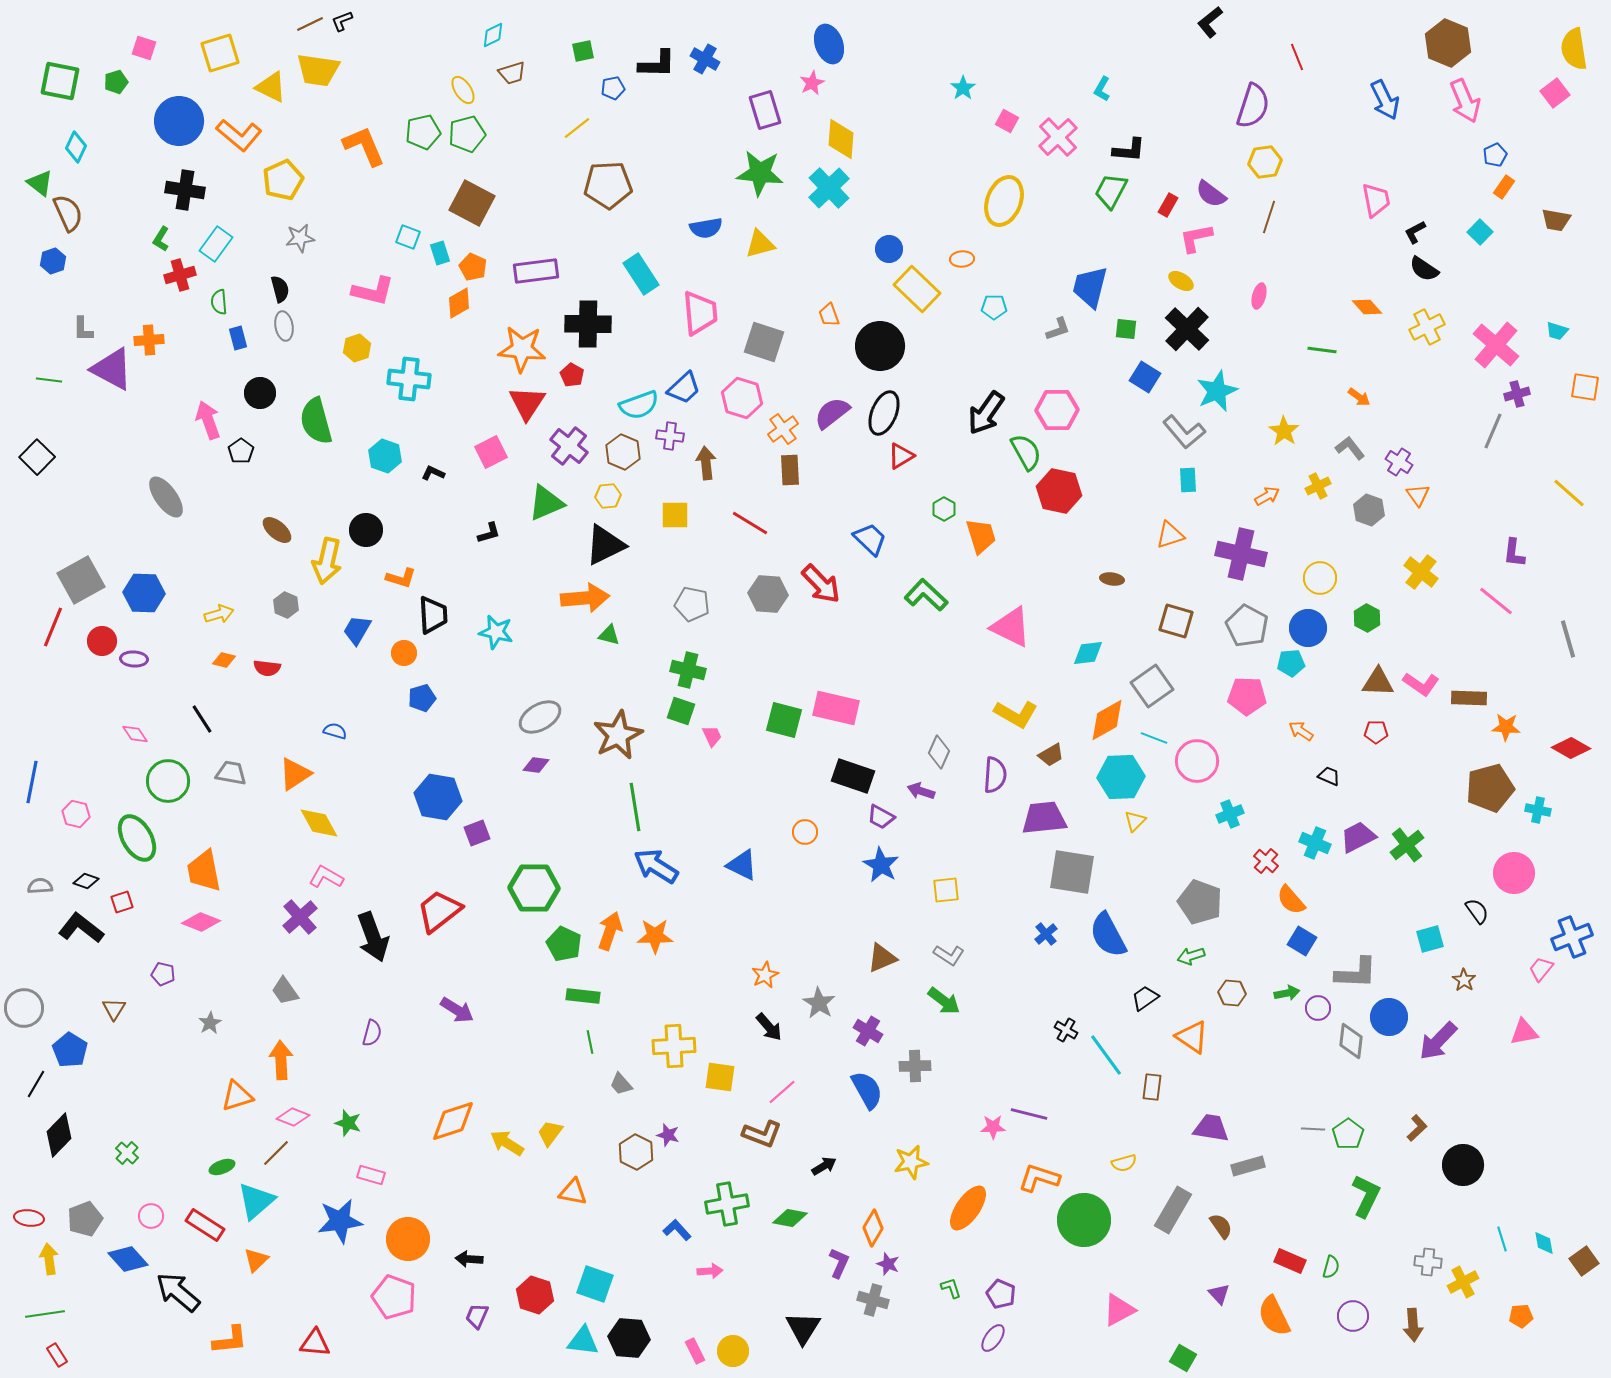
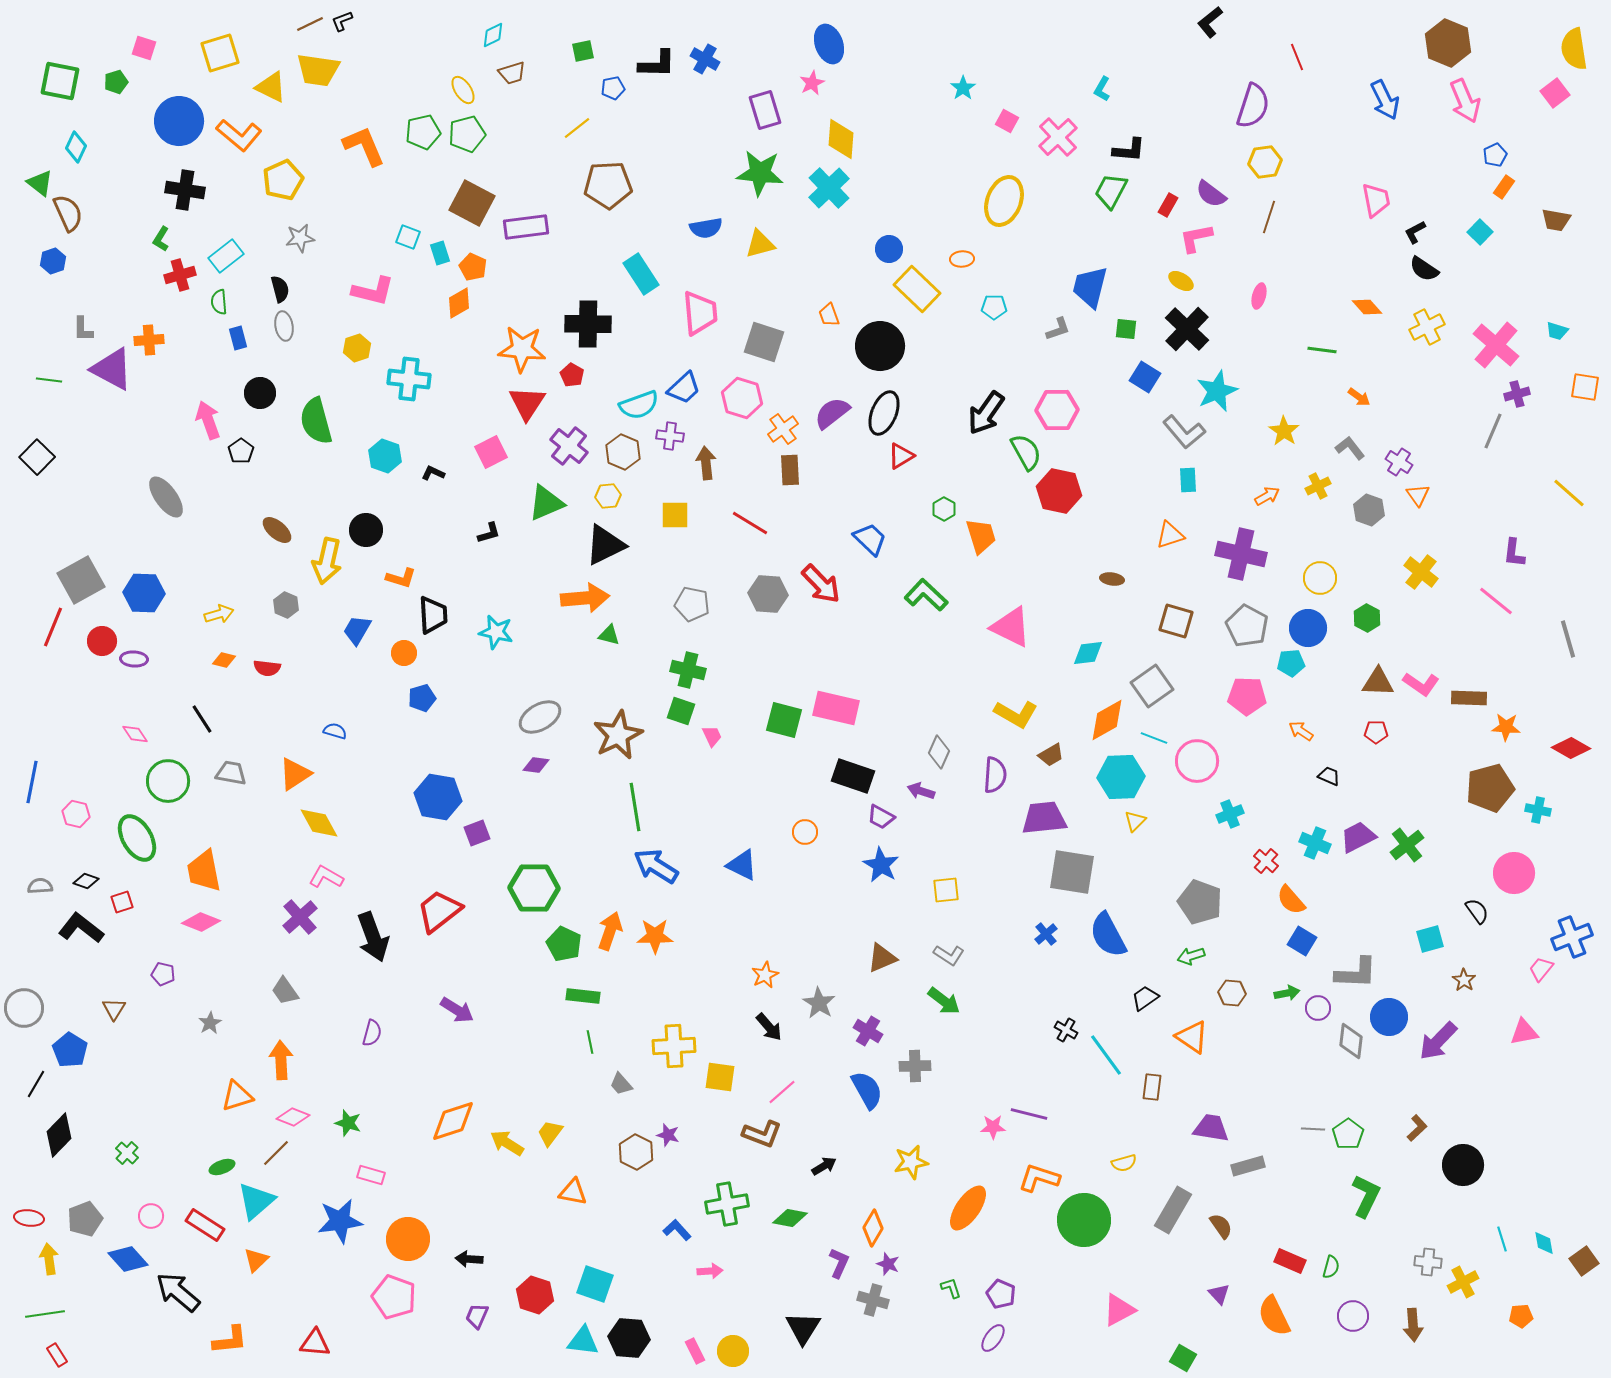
cyan rectangle at (216, 244): moved 10 px right, 12 px down; rotated 16 degrees clockwise
purple rectangle at (536, 271): moved 10 px left, 44 px up
